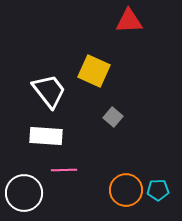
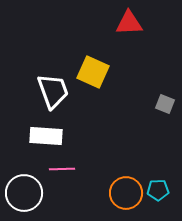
red triangle: moved 2 px down
yellow square: moved 1 px left, 1 px down
white trapezoid: moved 4 px right; rotated 18 degrees clockwise
gray square: moved 52 px right, 13 px up; rotated 18 degrees counterclockwise
pink line: moved 2 px left, 1 px up
orange circle: moved 3 px down
